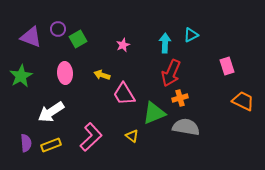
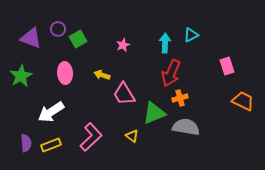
purple triangle: moved 1 px down
